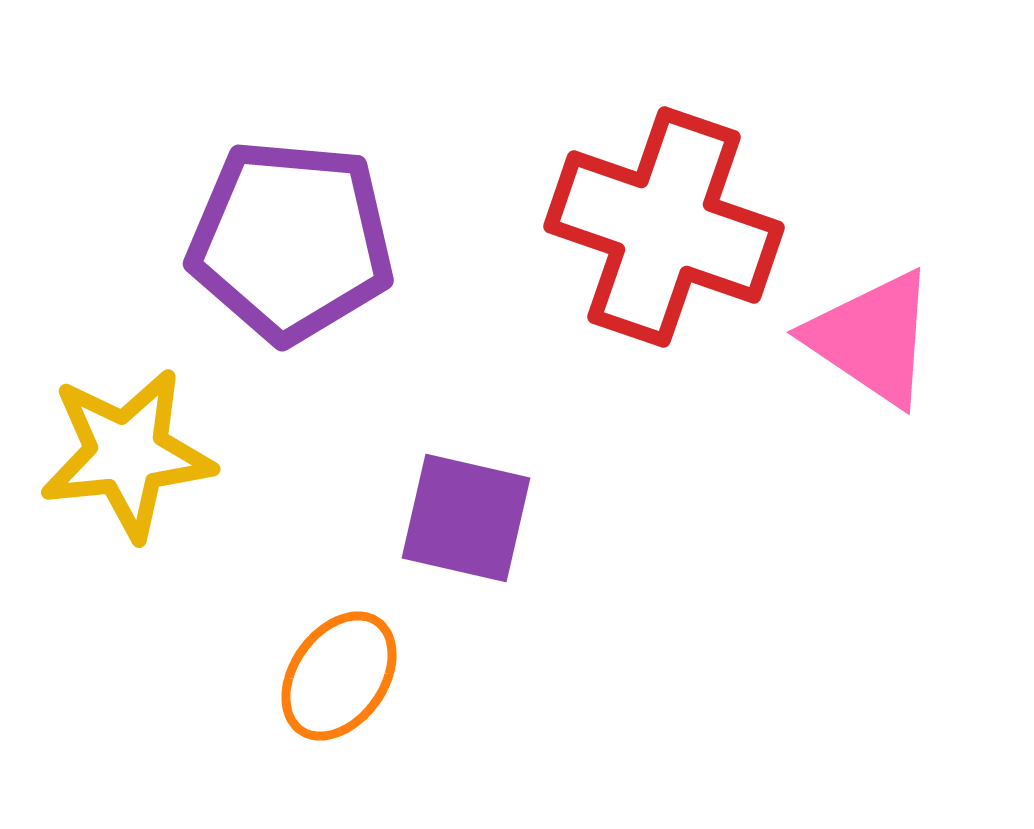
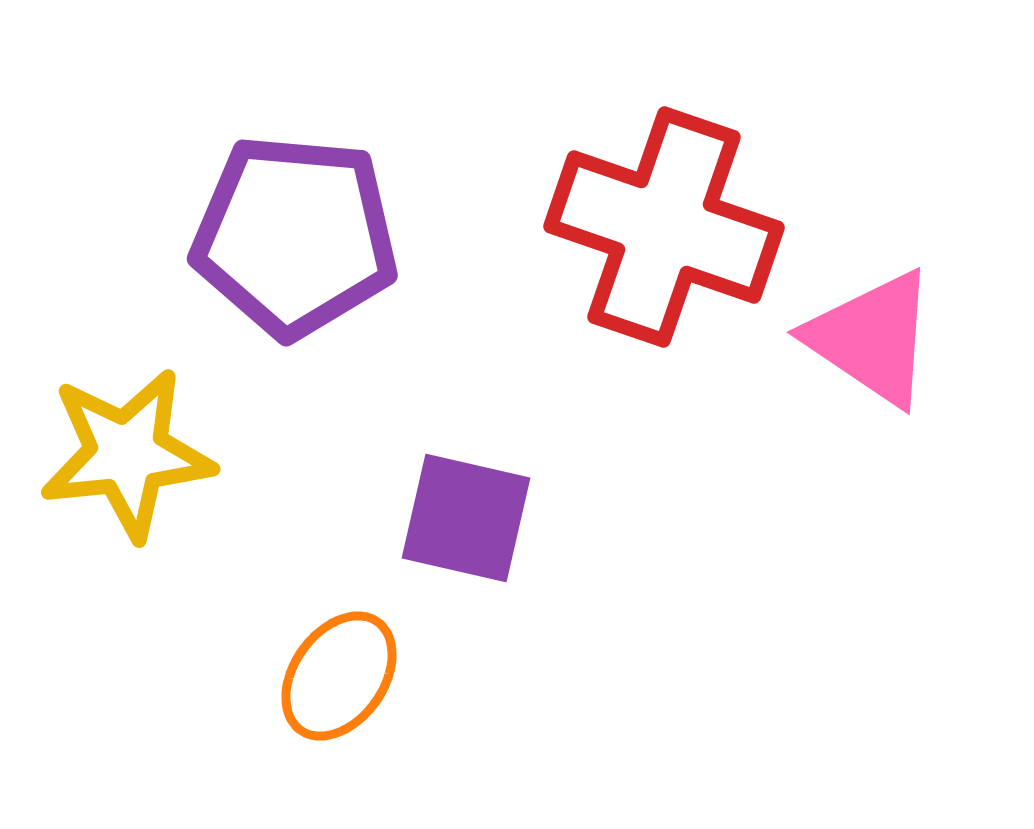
purple pentagon: moved 4 px right, 5 px up
